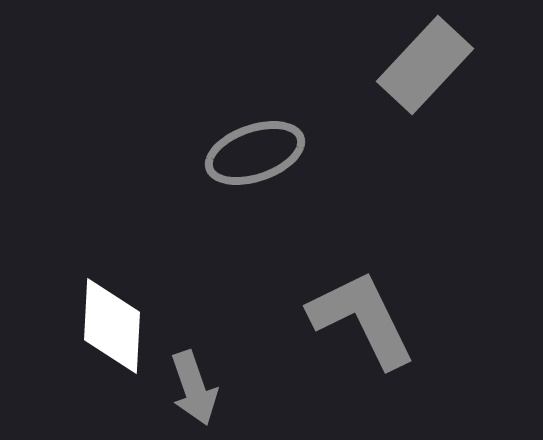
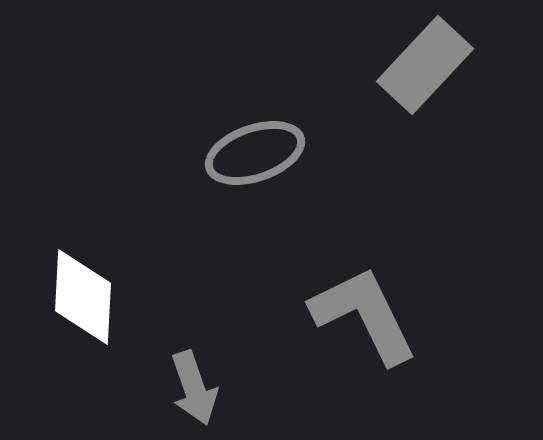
gray L-shape: moved 2 px right, 4 px up
white diamond: moved 29 px left, 29 px up
